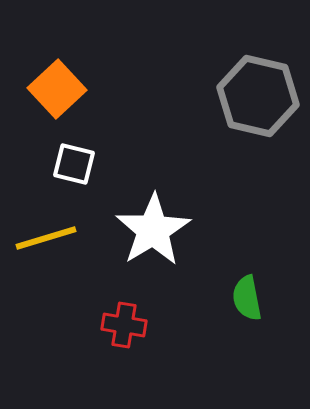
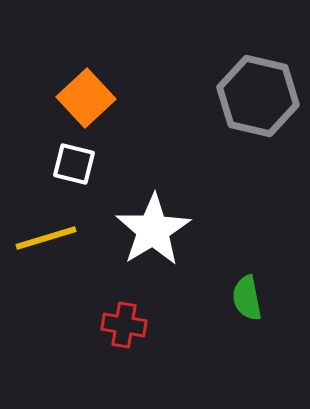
orange square: moved 29 px right, 9 px down
